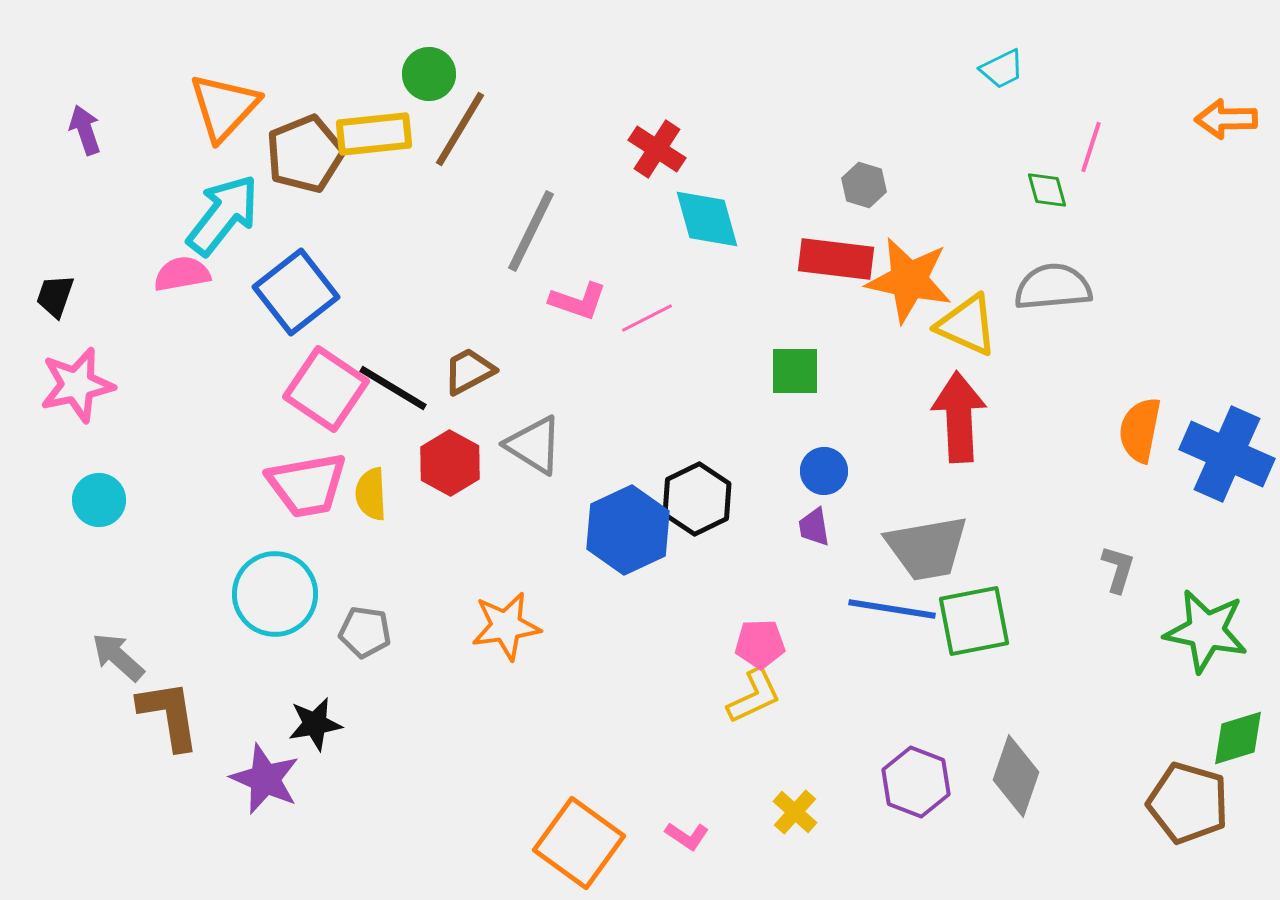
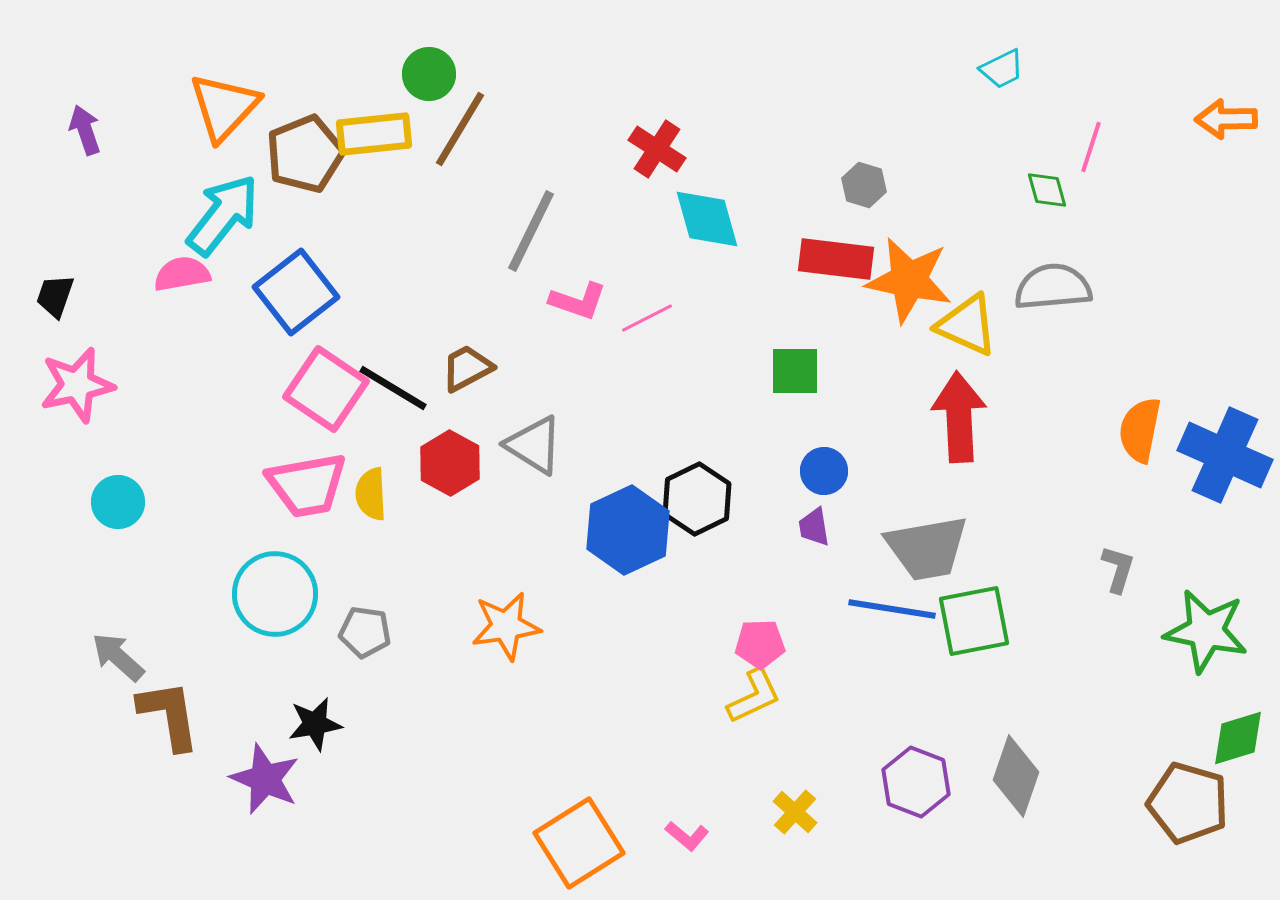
brown trapezoid at (469, 371): moved 2 px left, 3 px up
blue cross at (1227, 454): moved 2 px left, 1 px down
cyan circle at (99, 500): moved 19 px right, 2 px down
pink L-shape at (687, 836): rotated 6 degrees clockwise
orange square at (579, 843): rotated 22 degrees clockwise
